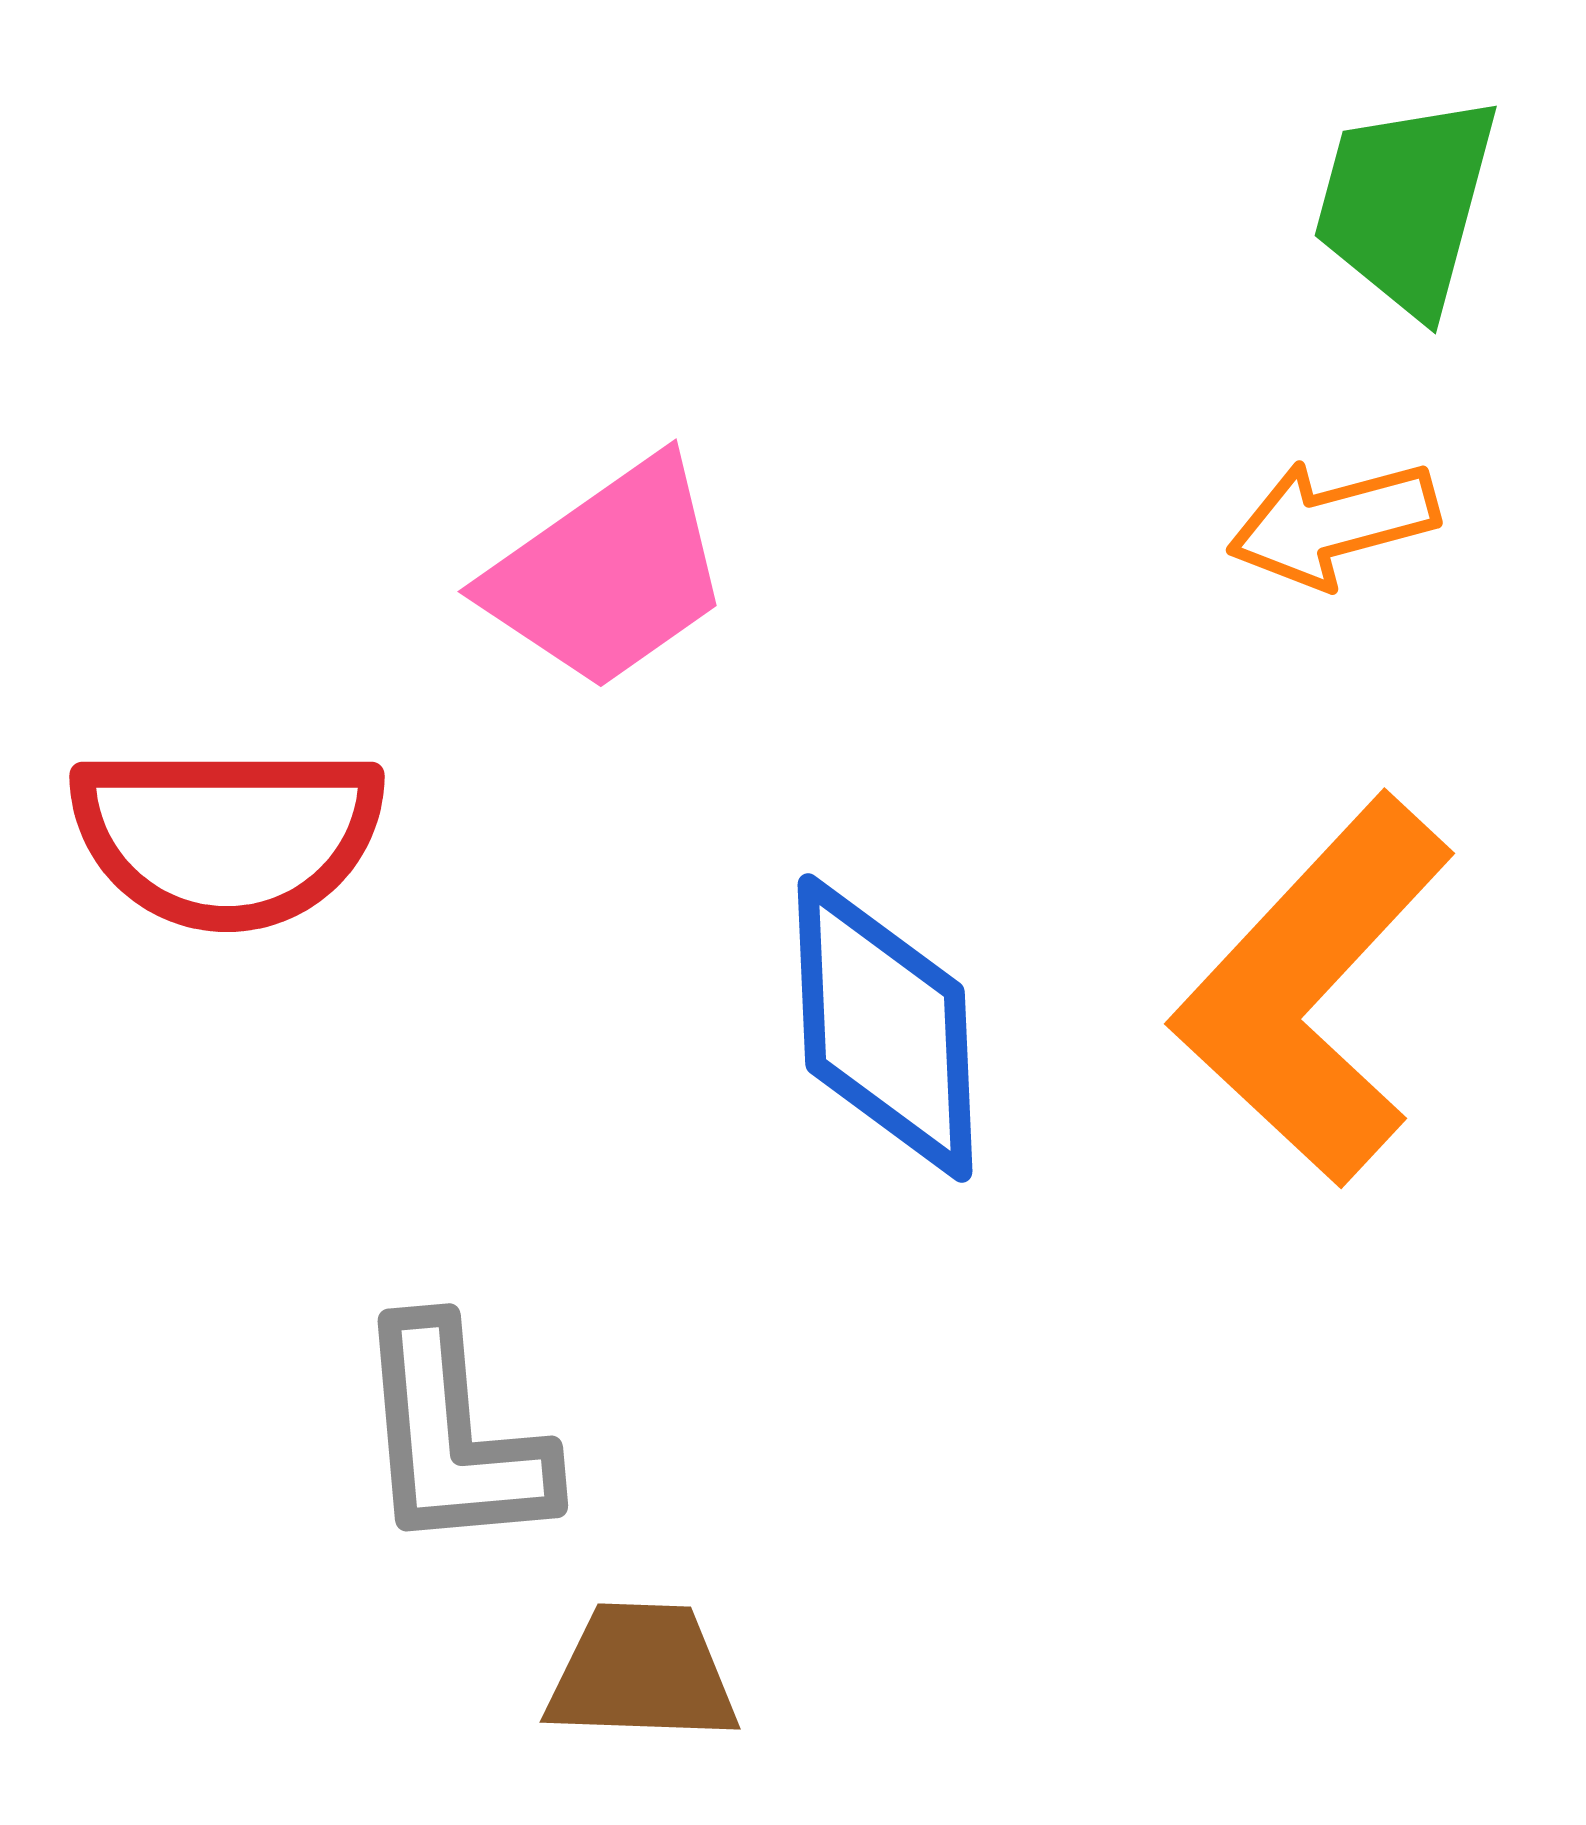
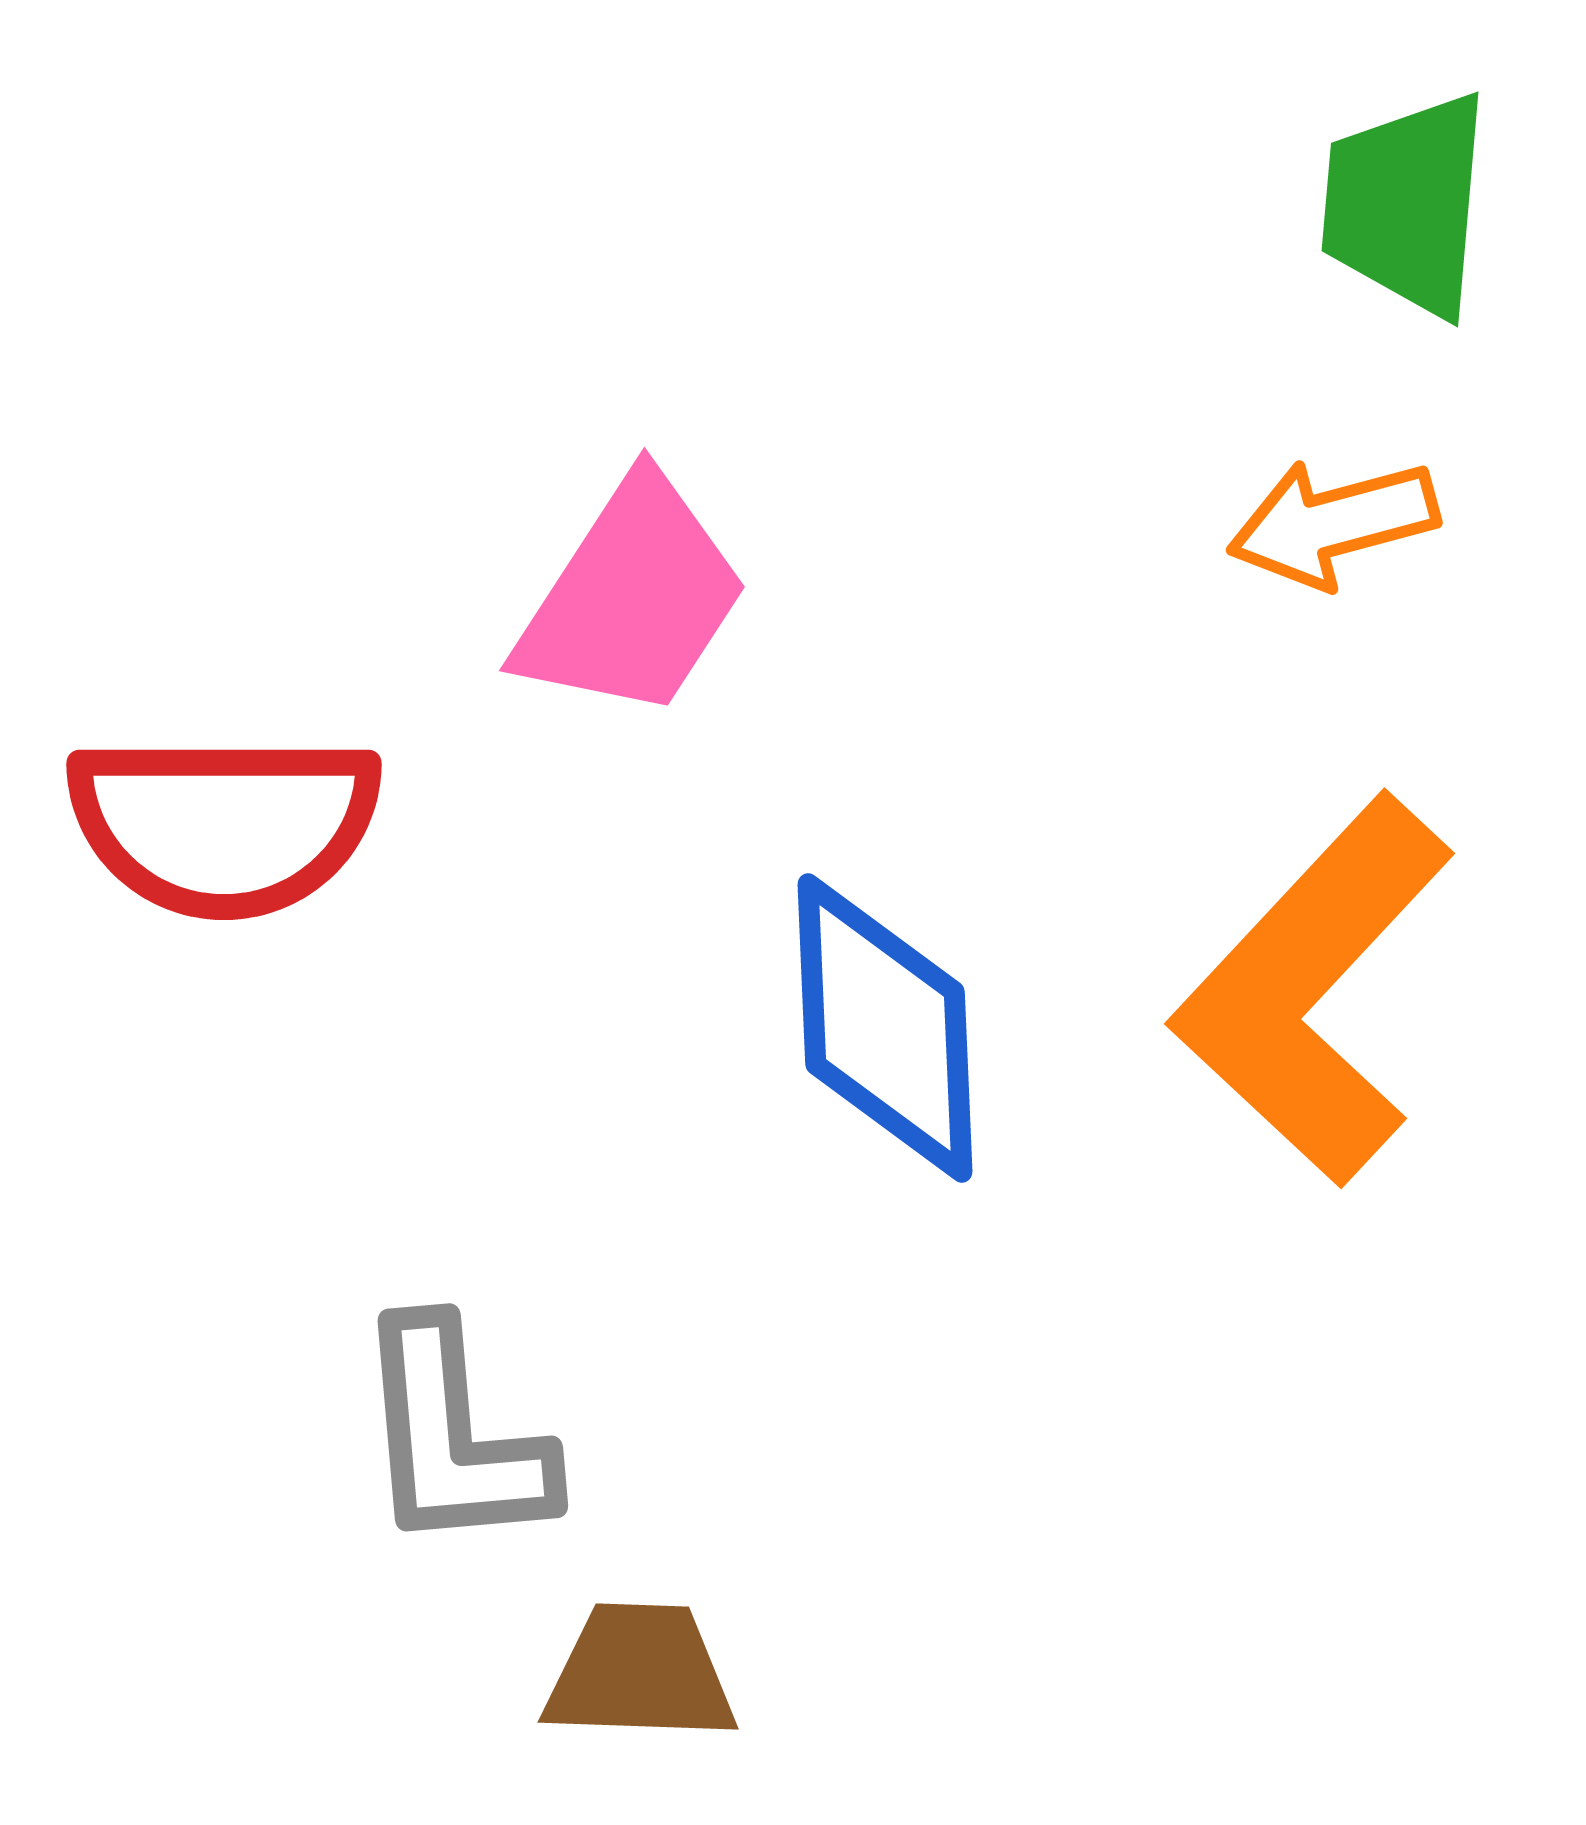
green trapezoid: rotated 10 degrees counterclockwise
pink trapezoid: moved 24 px right, 24 px down; rotated 22 degrees counterclockwise
red semicircle: moved 3 px left, 12 px up
brown trapezoid: moved 2 px left
